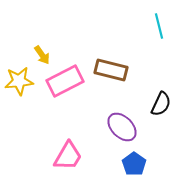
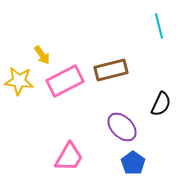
brown rectangle: rotated 28 degrees counterclockwise
yellow star: rotated 12 degrees clockwise
pink trapezoid: moved 1 px right, 1 px down
blue pentagon: moved 1 px left, 1 px up
